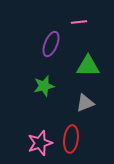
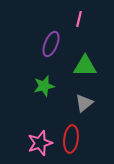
pink line: moved 3 px up; rotated 70 degrees counterclockwise
green triangle: moved 3 px left
gray triangle: moved 1 px left; rotated 18 degrees counterclockwise
